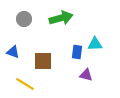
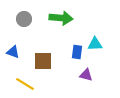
green arrow: rotated 20 degrees clockwise
